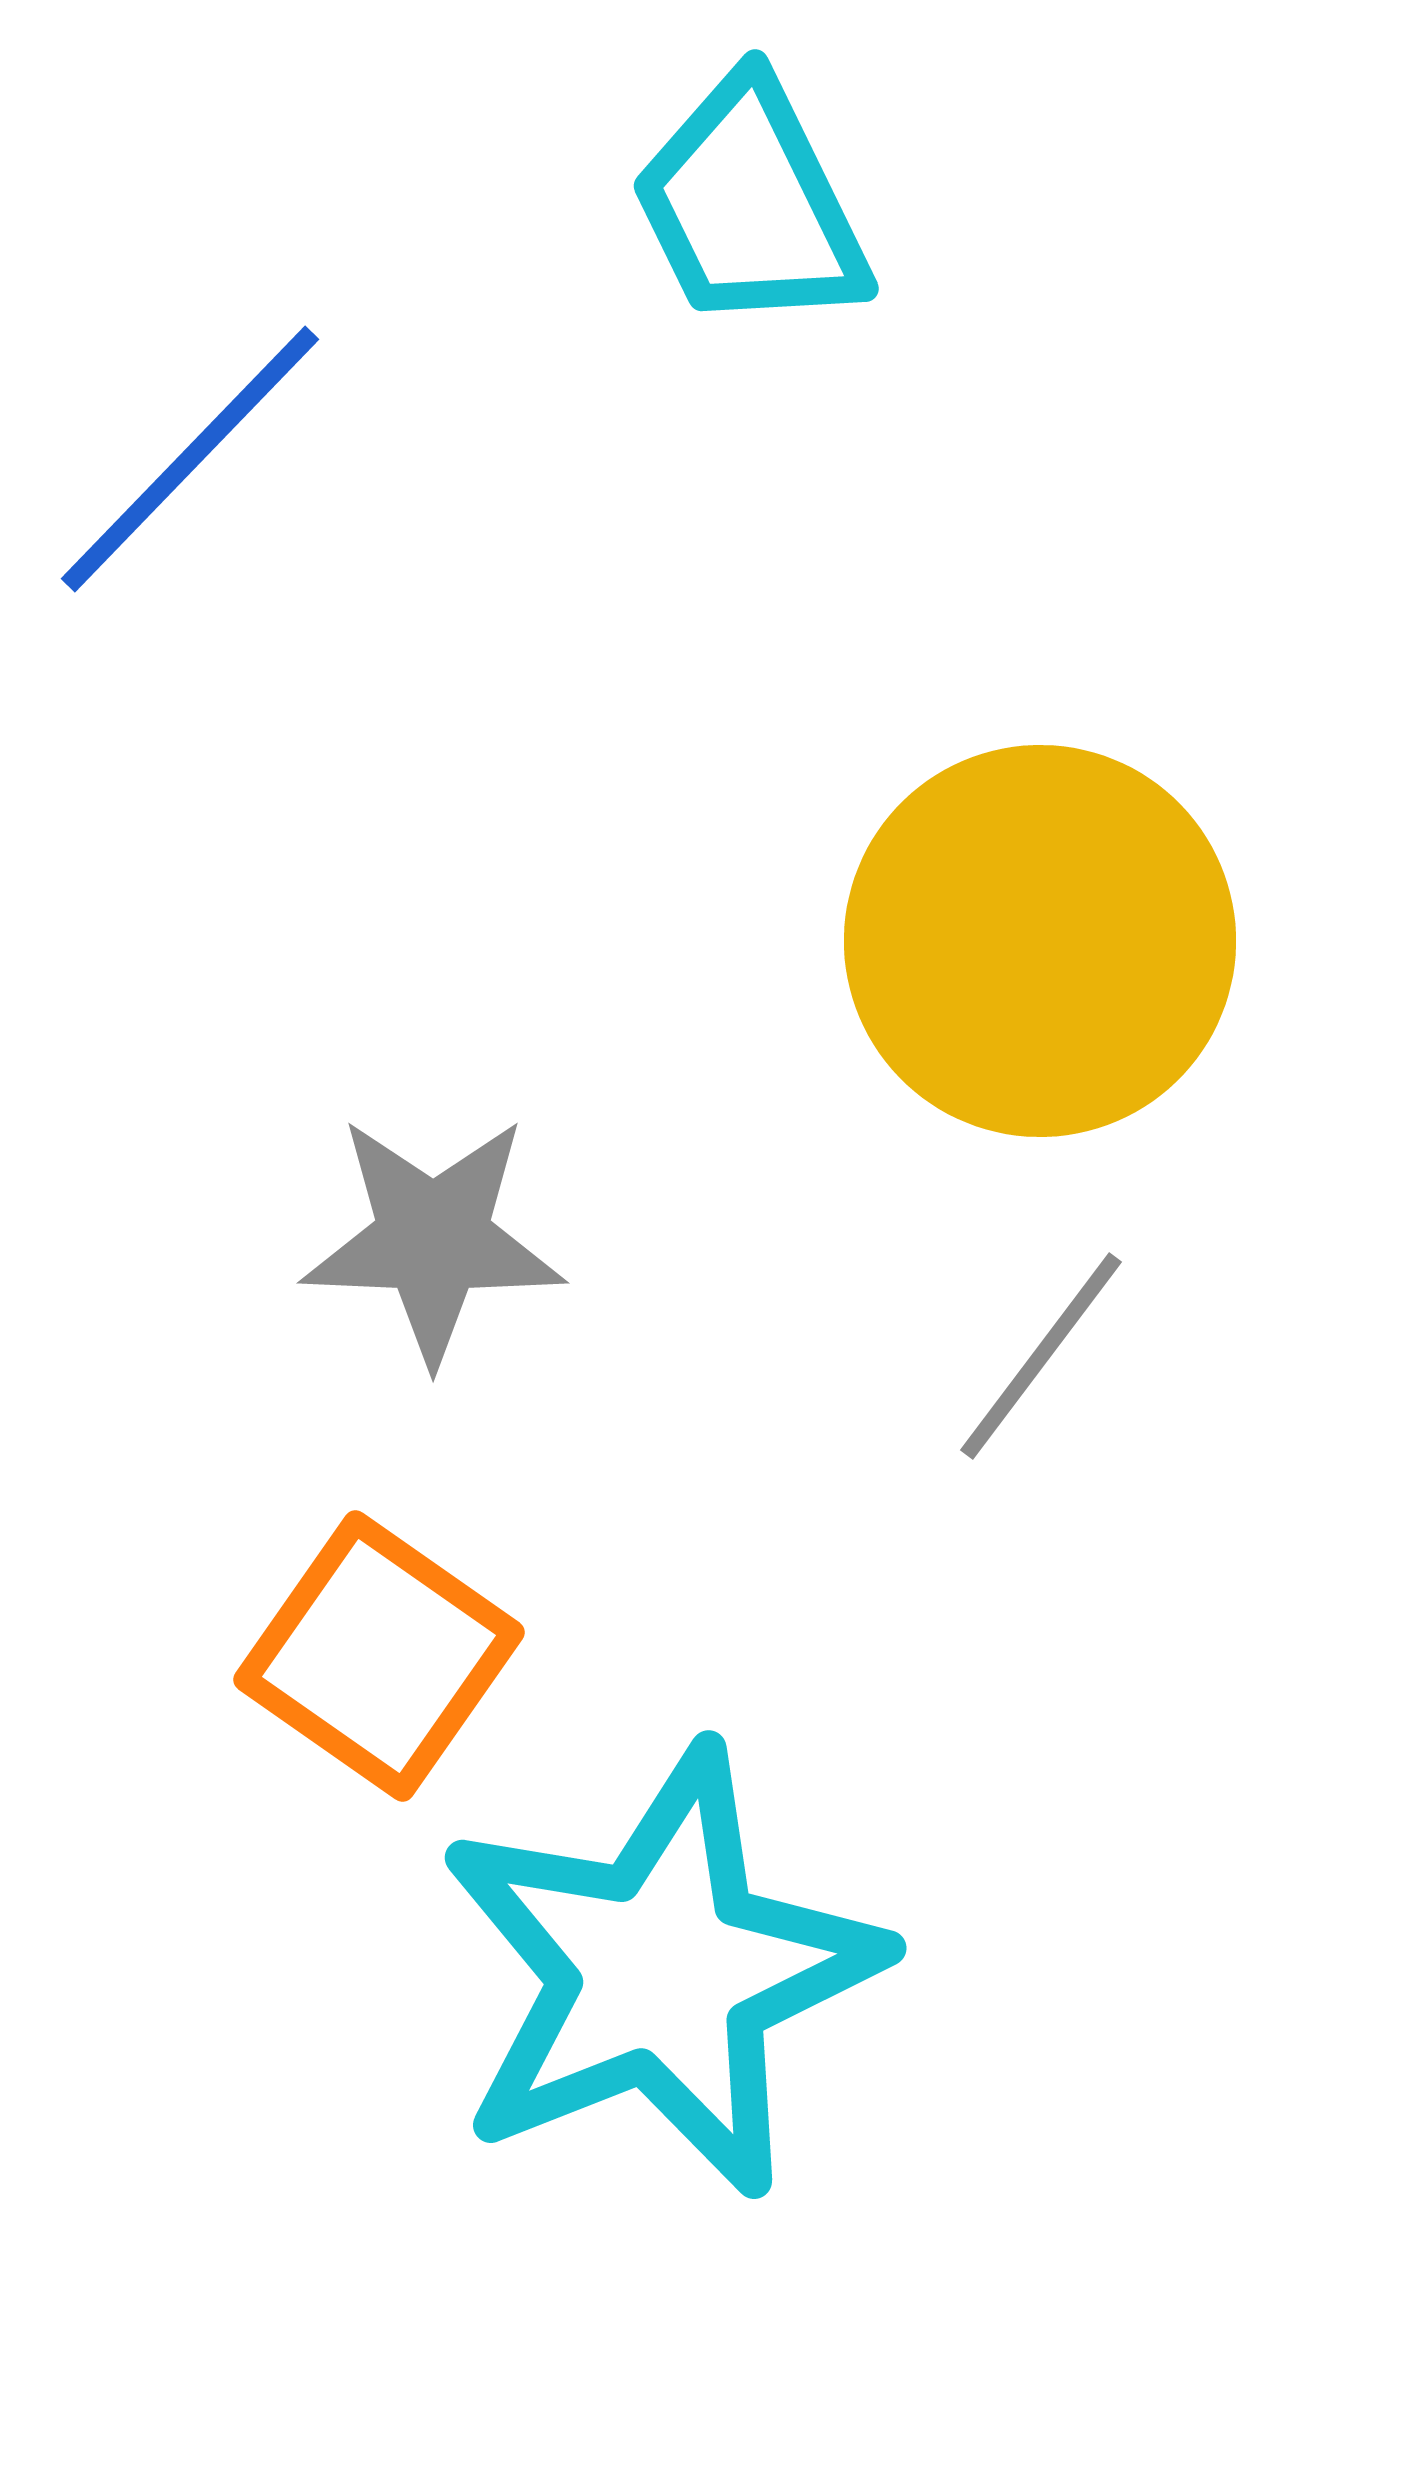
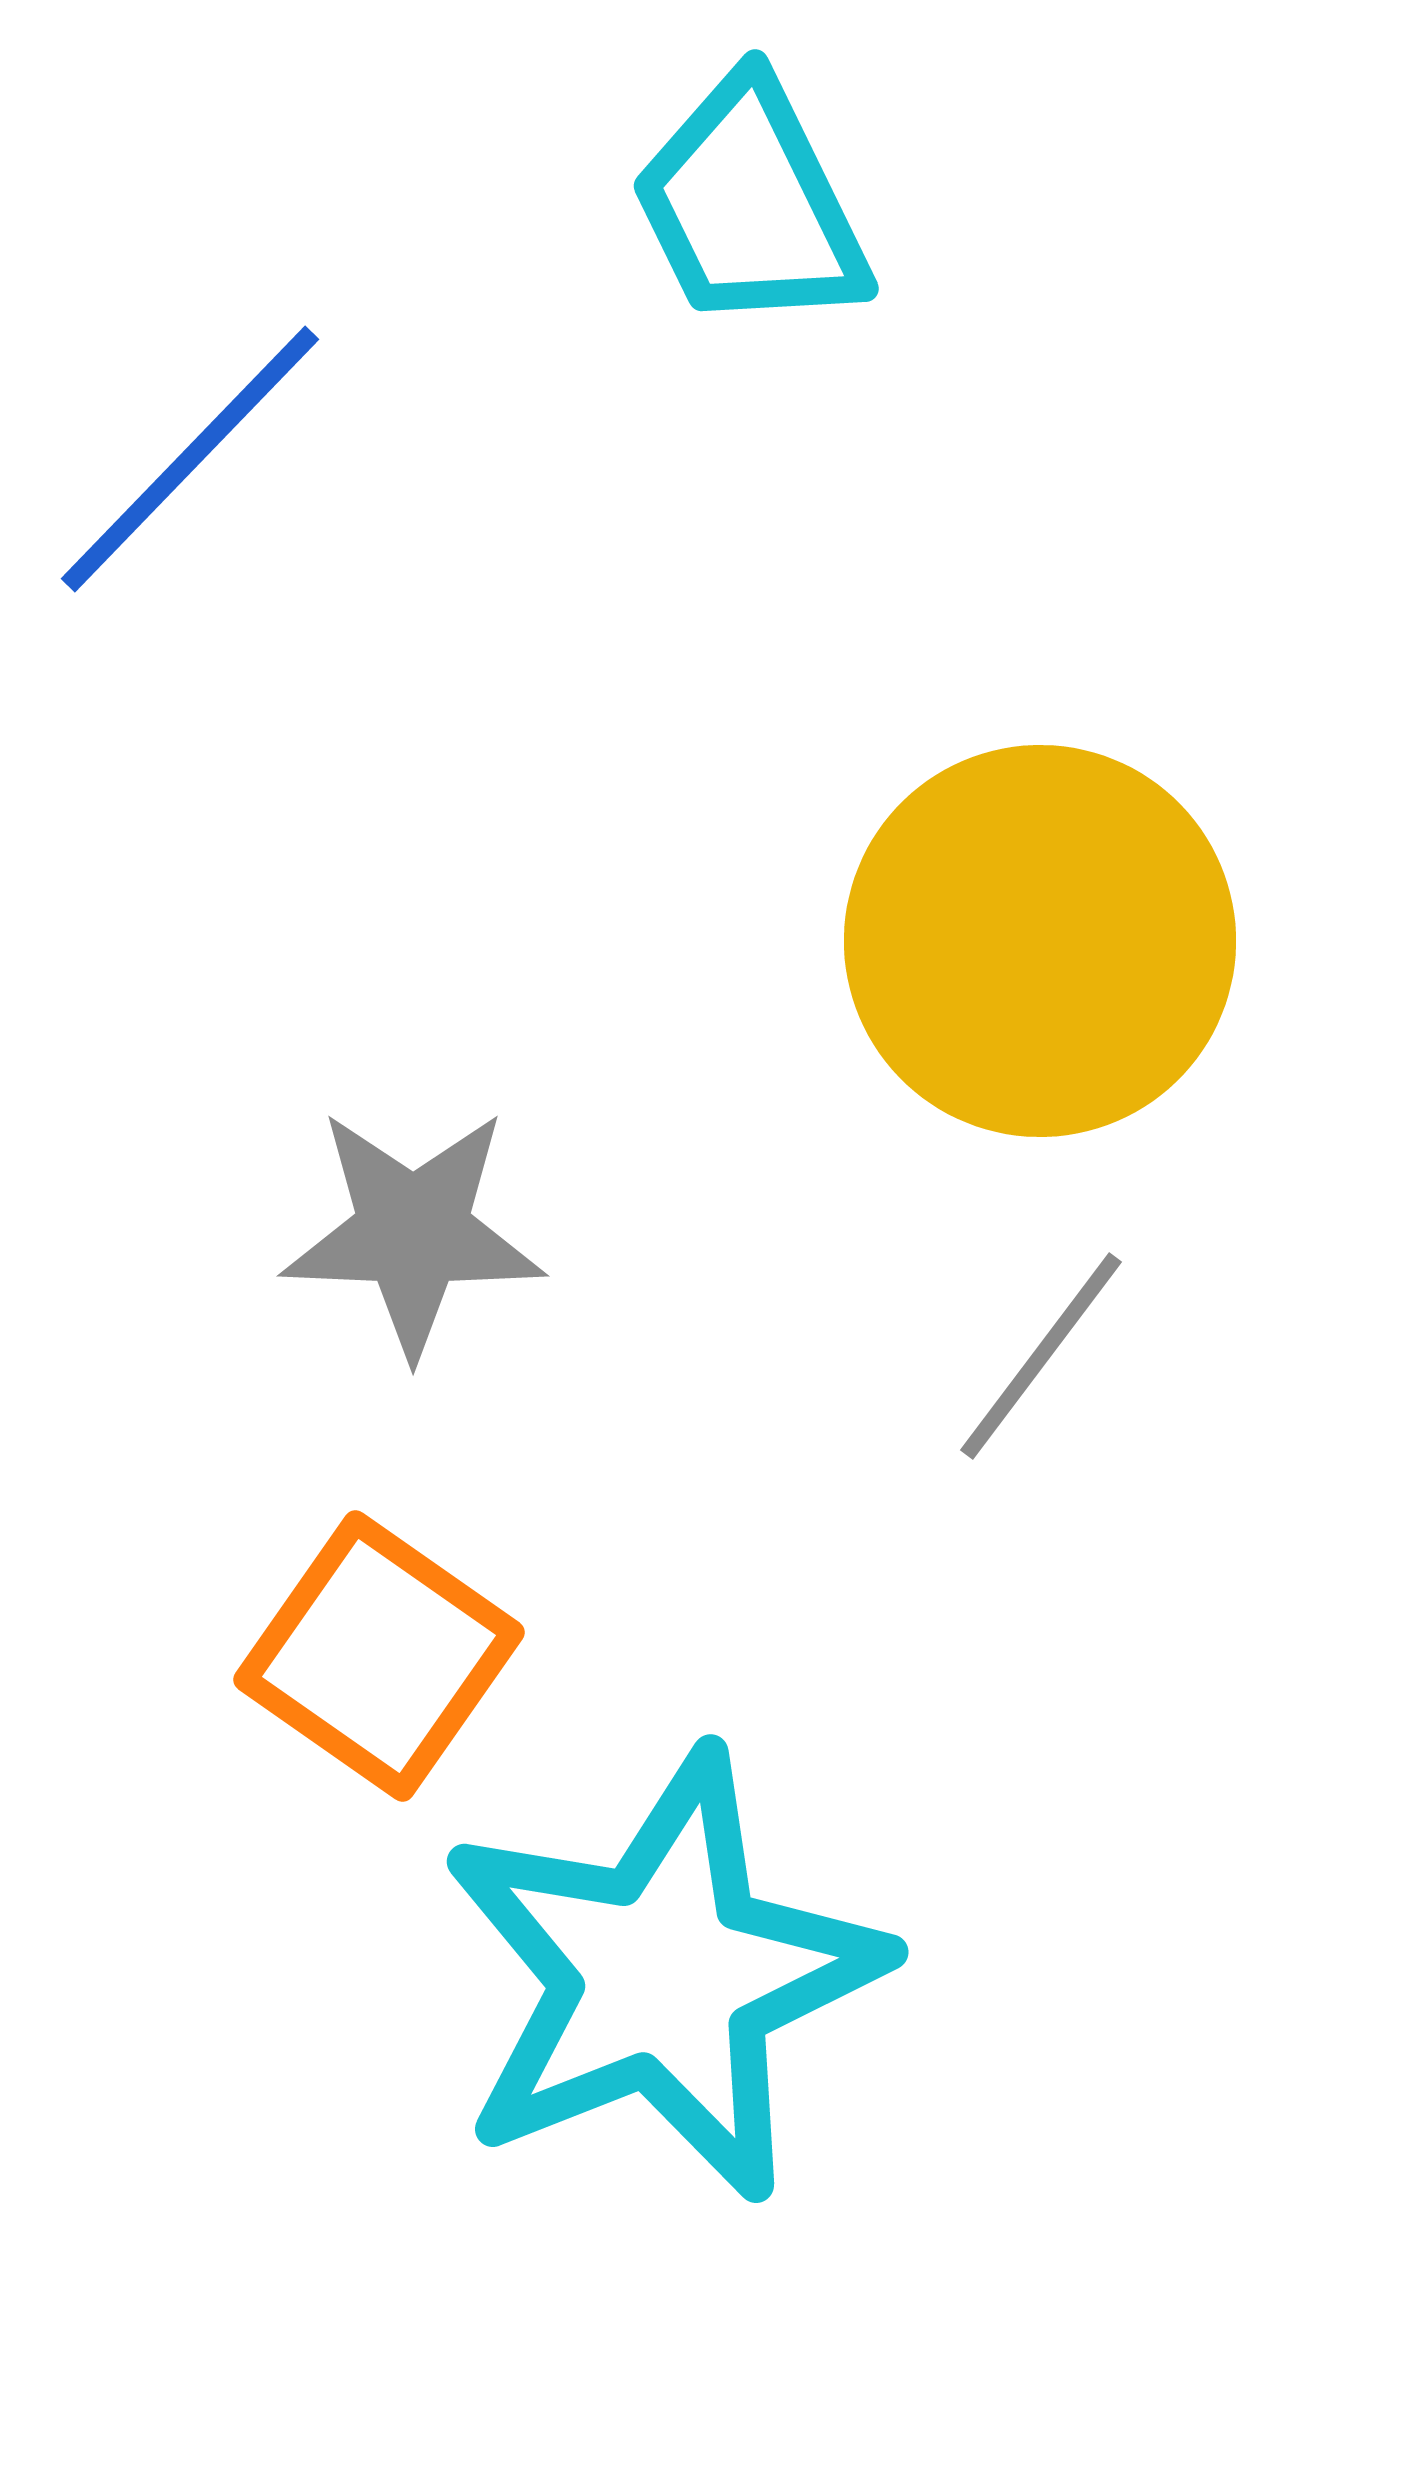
gray star: moved 20 px left, 7 px up
cyan star: moved 2 px right, 4 px down
